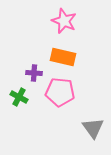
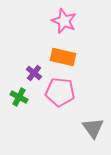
purple cross: rotated 35 degrees clockwise
